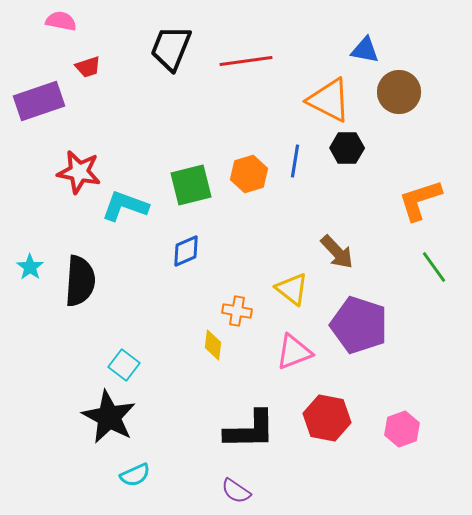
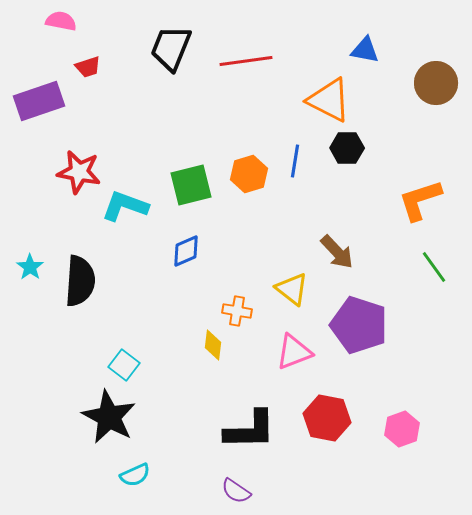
brown circle: moved 37 px right, 9 px up
